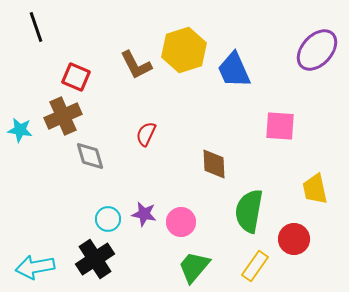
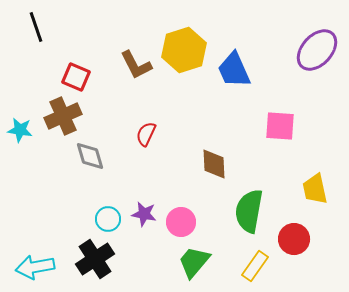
green trapezoid: moved 5 px up
